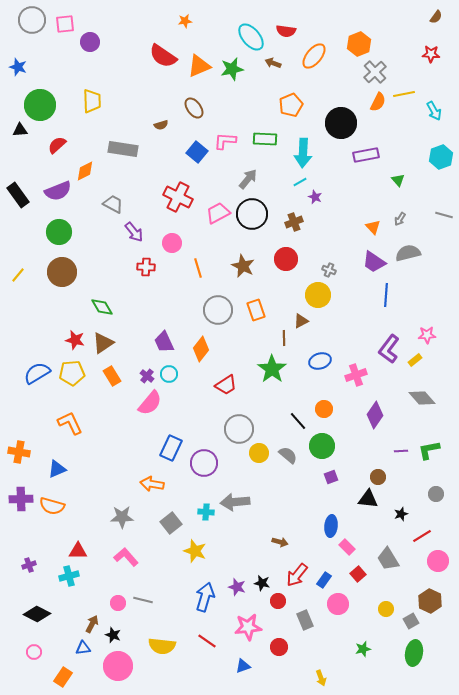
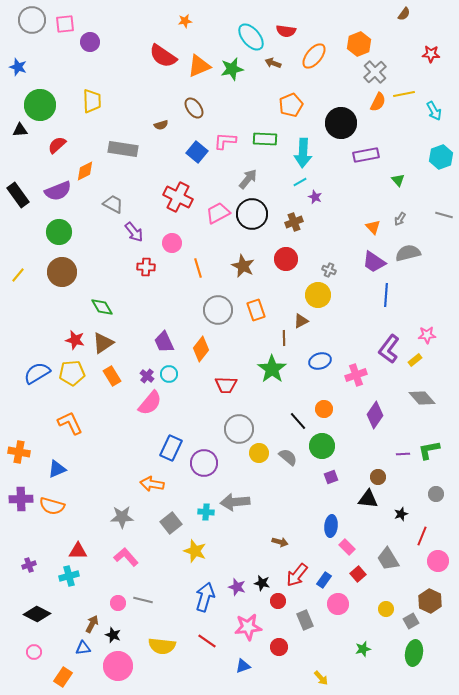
brown semicircle at (436, 17): moved 32 px left, 3 px up
red trapezoid at (226, 385): rotated 35 degrees clockwise
purple line at (401, 451): moved 2 px right, 3 px down
gray semicircle at (288, 455): moved 2 px down
red line at (422, 536): rotated 36 degrees counterclockwise
yellow arrow at (321, 678): rotated 21 degrees counterclockwise
